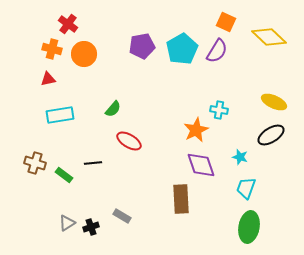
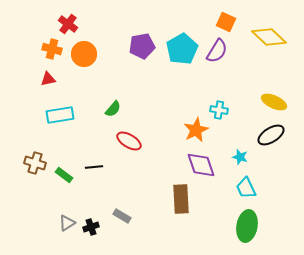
black line: moved 1 px right, 4 px down
cyan trapezoid: rotated 45 degrees counterclockwise
green ellipse: moved 2 px left, 1 px up
